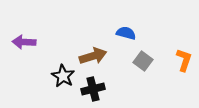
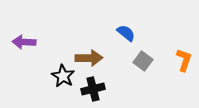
blue semicircle: rotated 24 degrees clockwise
brown arrow: moved 4 px left, 2 px down; rotated 16 degrees clockwise
